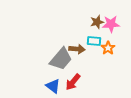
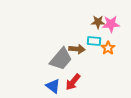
brown star: moved 1 px right; rotated 16 degrees clockwise
